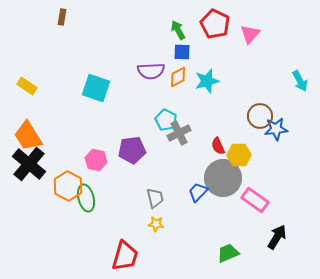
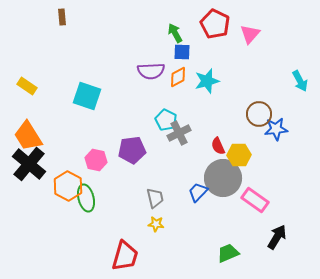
brown rectangle: rotated 14 degrees counterclockwise
green arrow: moved 3 px left, 3 px down
cyan square: moved 9 px left, 8 px down
brown circle: moved 1 px left, 2 px up
